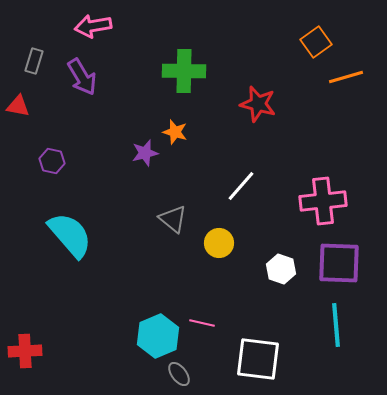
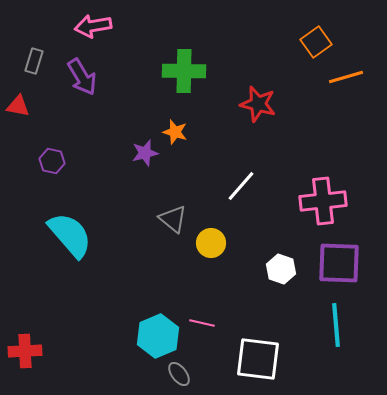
yellow circle: moved 8 px left
